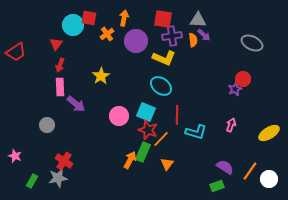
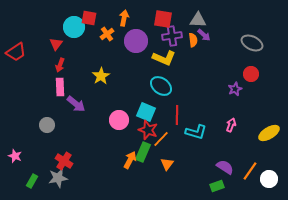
cyan circle at (73, 25): moved 1 px right, 2 px down
red circle at (243, 79): moved 8 px right, 5 px up
pink circle at (119, 116): moved 4 px down
